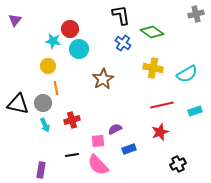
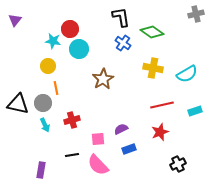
black L-shape: moved 2 px down
purple semicircle: moved 6 px right
pink square: moved 2 px up
